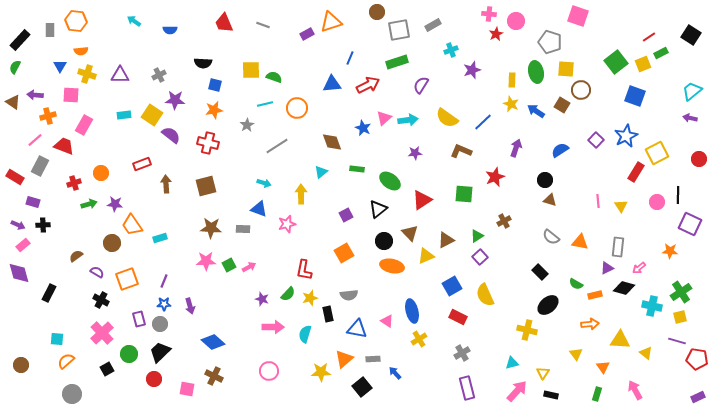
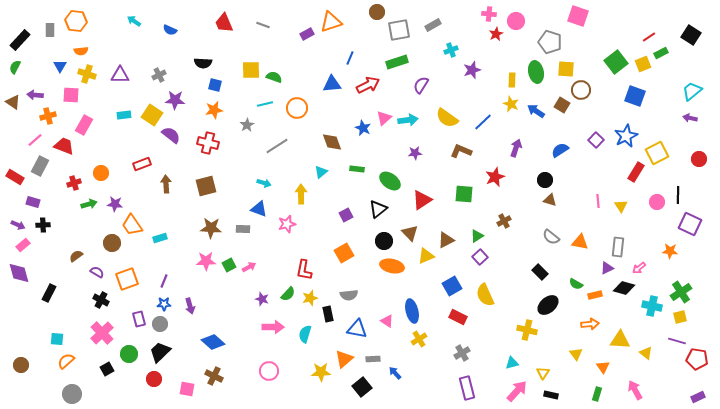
blue semicircle at (170, 30): rotated 24 degrees clockwise
